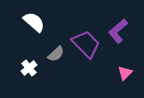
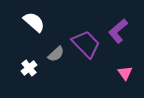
pink triangle: rotated 21 degrees counterclockwise
